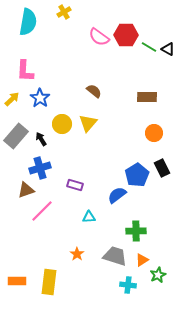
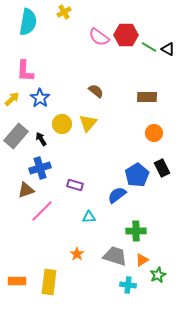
brown semicircle: moved 2 px right
